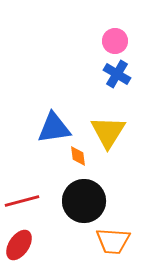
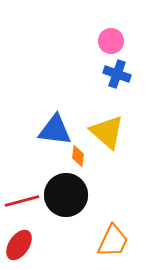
pink circle: moved 4 px left
blue cross: rotated 12 degrees counterclockwise
blue triangle: moved 1 px right, 2 px down; rotated 15 degrees clockwise
yellow triangle: moved 1 px left; rotated 21 degrees counterclockwise
orange diamond: rotated 15 degrees clockwise
black circle: moved 18 px left, 6 px up
orange trapezoid: rotated 69 degrees counterclockwise
